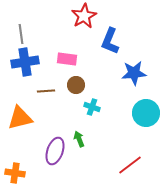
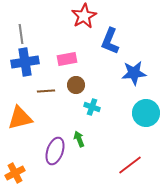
pink rectangle: rotated 18 degrees counterclockwise
orange cross: rotated 36 degrees counterclockwise
